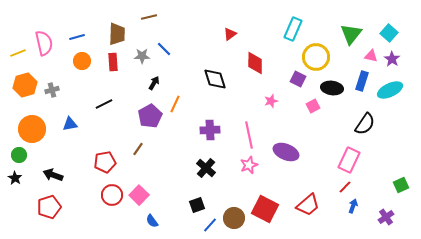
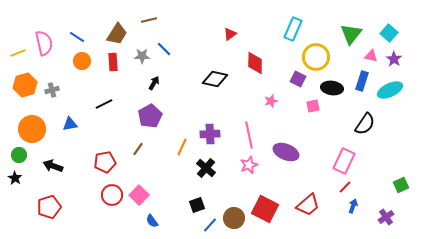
brown line at (149, 17): moved 3 px down
brown trapezoid at (117, 34): rotated 30 degrees clockwise
blue line at (77, 37): rotated 49 degrees clockwise
purple star at (392, 59): moved 2 px right
black diamond at (215, 79): rotated 60 degrees counterclockwise
orange line at (175, 104): moved 7 px right, 43 px down
pink square at (313, 106): rotated 16 degrees clockwise
purple cross at (210, 130): moved 4 px down
pink rectangle at (349, 160): moved 5 px left, 1 px down
black arrow at (53, 175): moved 9 px up
